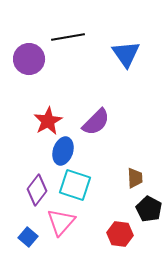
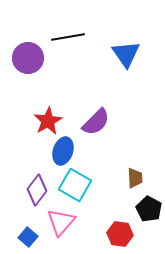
purple circle: moved 1 px left, 1 px up
cyan square: rotated 12 degrees clockwise
